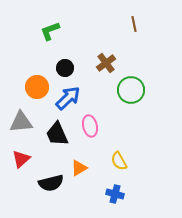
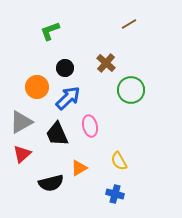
brown line: moved 5 px left; rotated 70 degrees clockwise
brown cross: rotated 12 degrees counterclockwise
gray triangle: rotated 25 degrees counterclockwise
red triangle: moved 1 px right, 5 px up
